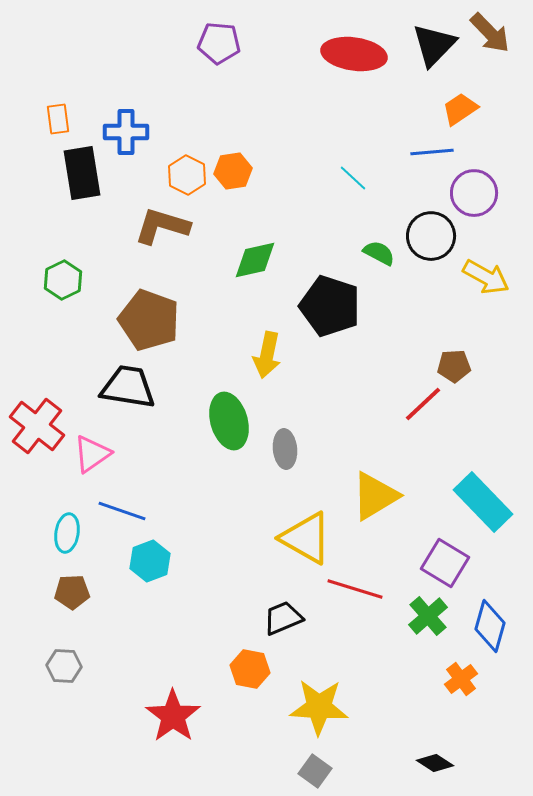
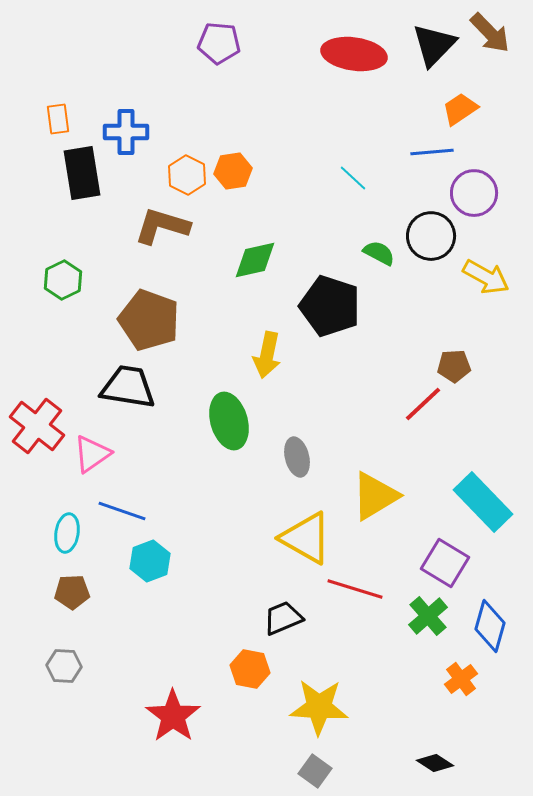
gray ellipse at (285, 449): moved 12 px right, 8 px down; rotated 9 degrees counterclockwise
